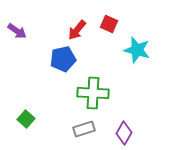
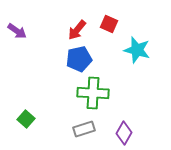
blue pentagon: moved 16 px right
